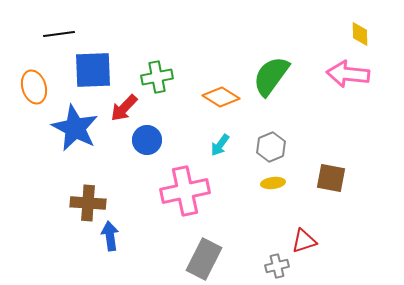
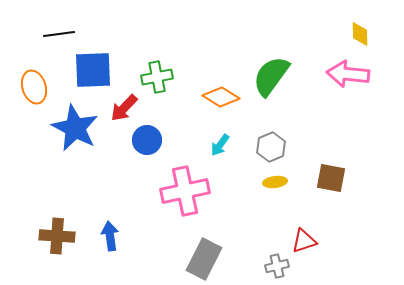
yellow ellipse: moved 2 px right, 1 px up
brown cross: moved 31 px left, 33 px down
